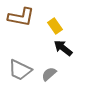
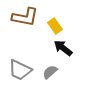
brown L-shape: moved 4 px right
gray semicircle: moved 1 px right, 2 px up
